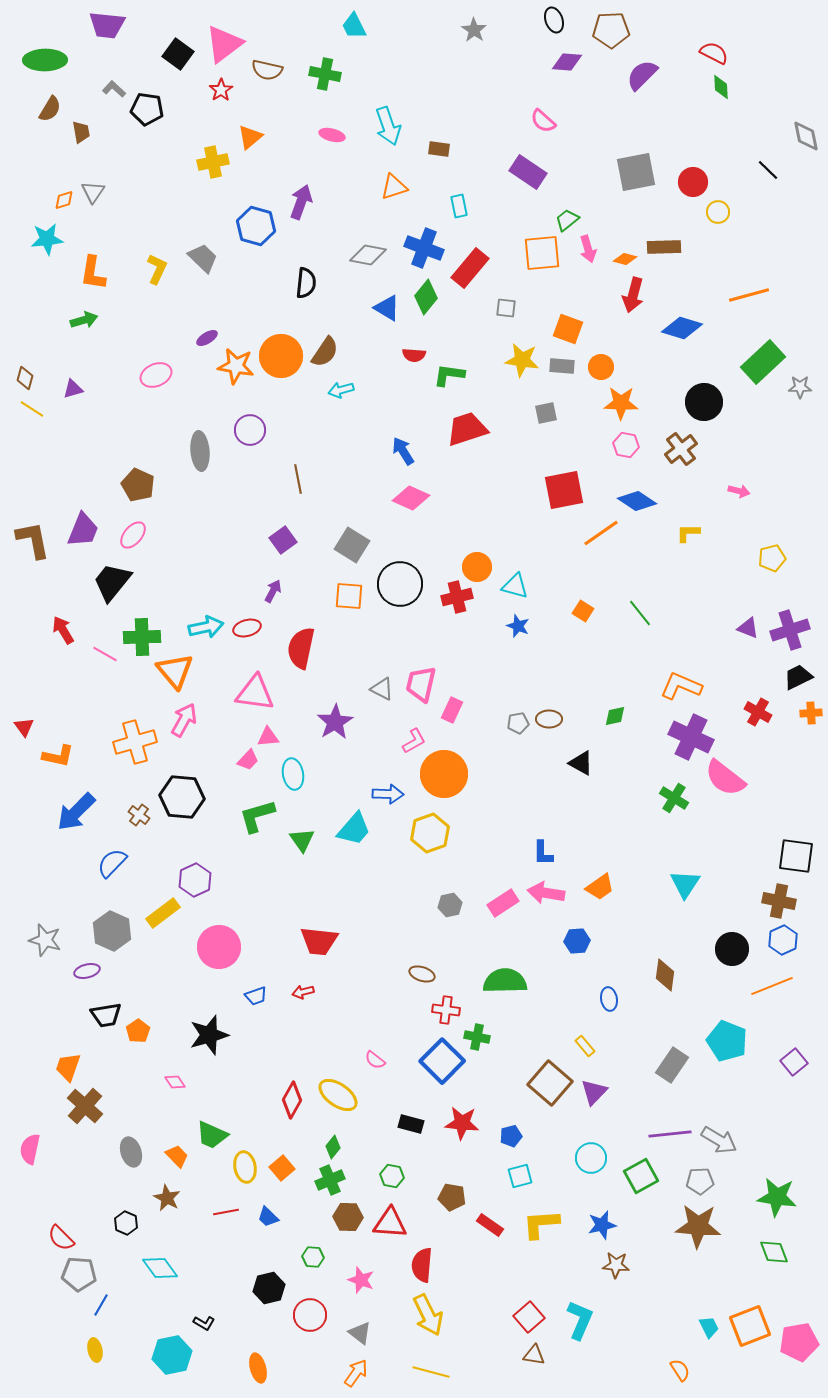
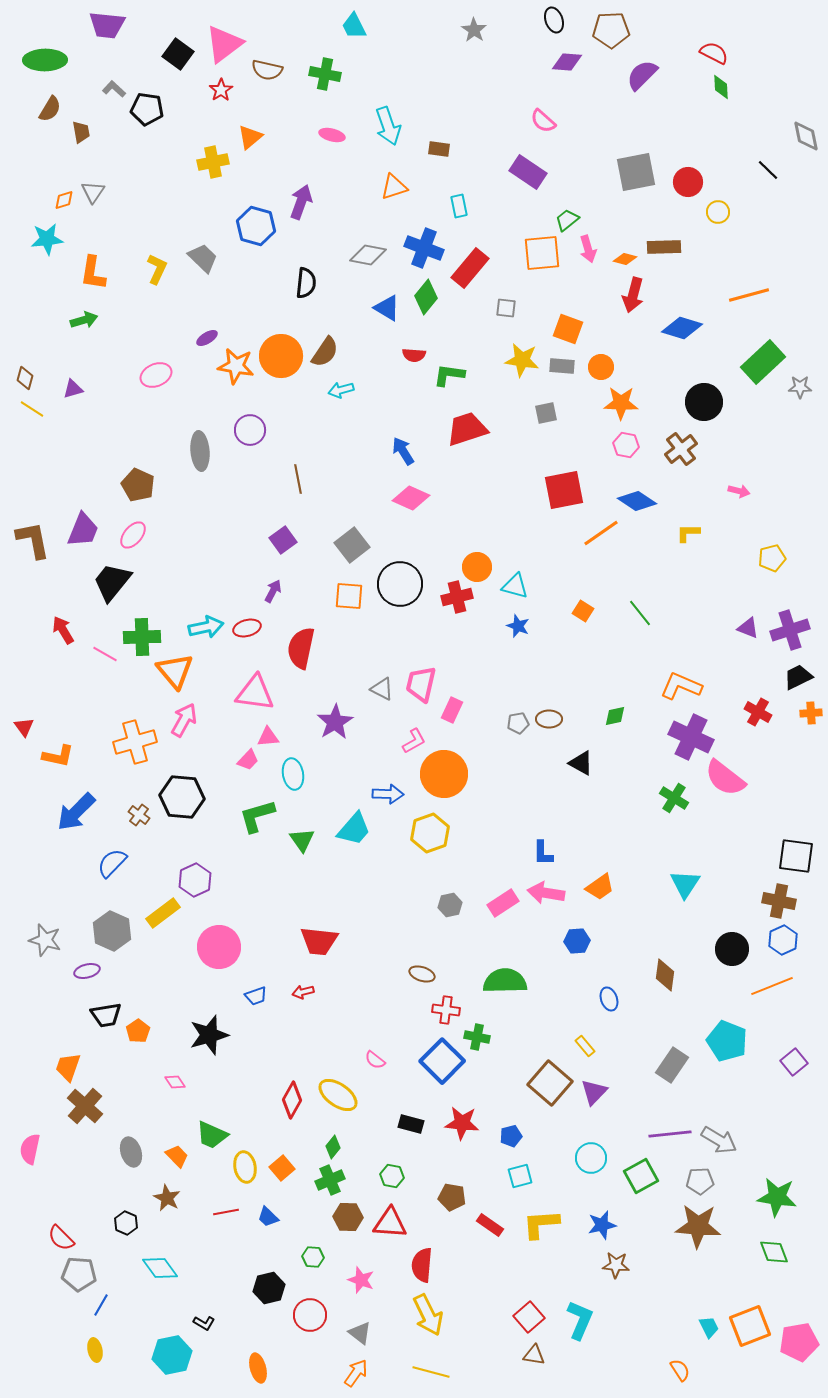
red circle at (693, 182): moved 5 px left
gray square at (352, 545): rotated 20 degrees clockwise
blue ellipse at (609, 999): rotated 10 degrees counterclockwise
